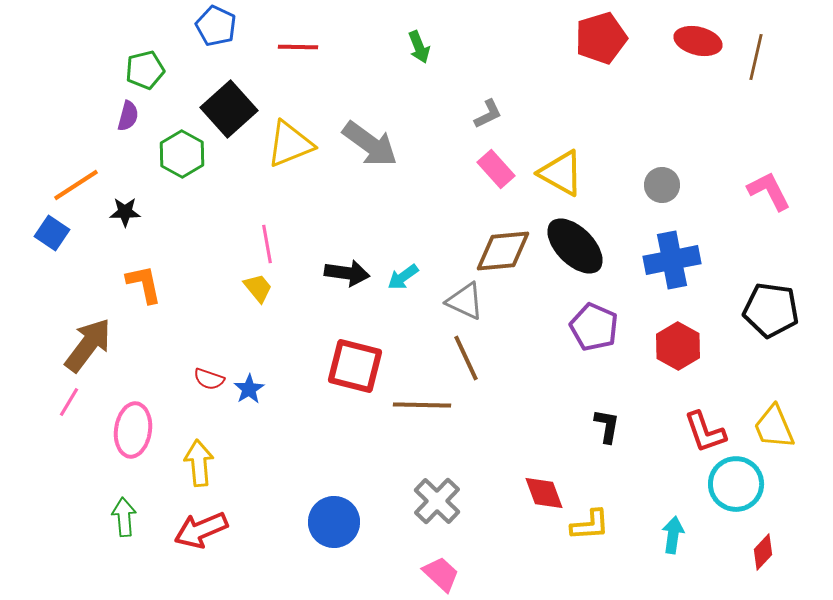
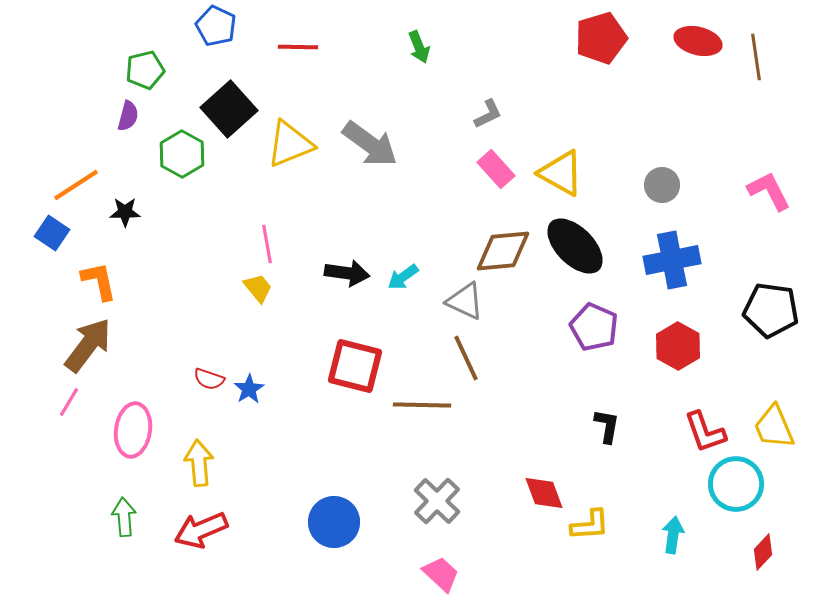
brown line at (756, 57): rotated 21 degrees counterclockwise
orange L-shape at (144, 284): moved 45 px left, 3 px up
